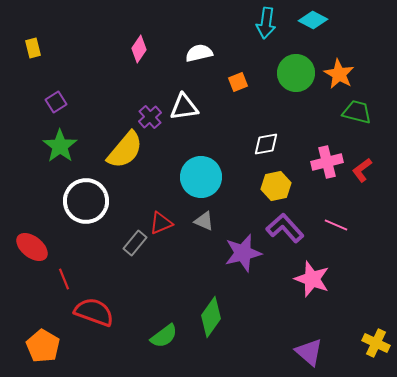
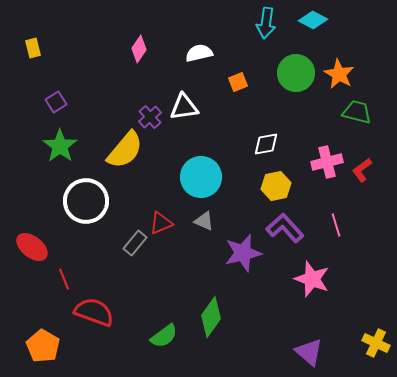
pink line: rotated 50 degrees clockwise
